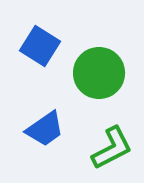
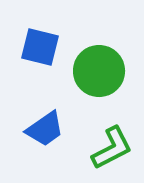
blue square: moved 1 px down; rotated 18 degrees counterclockwise
green circle: moved 2 px up
